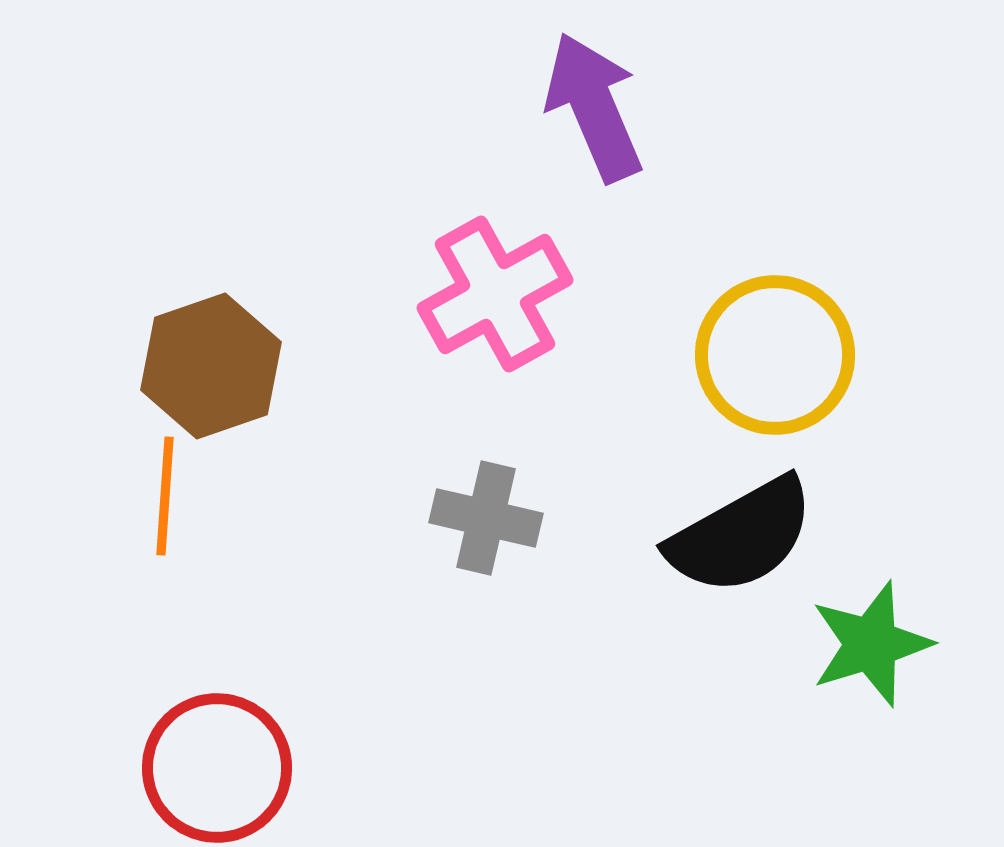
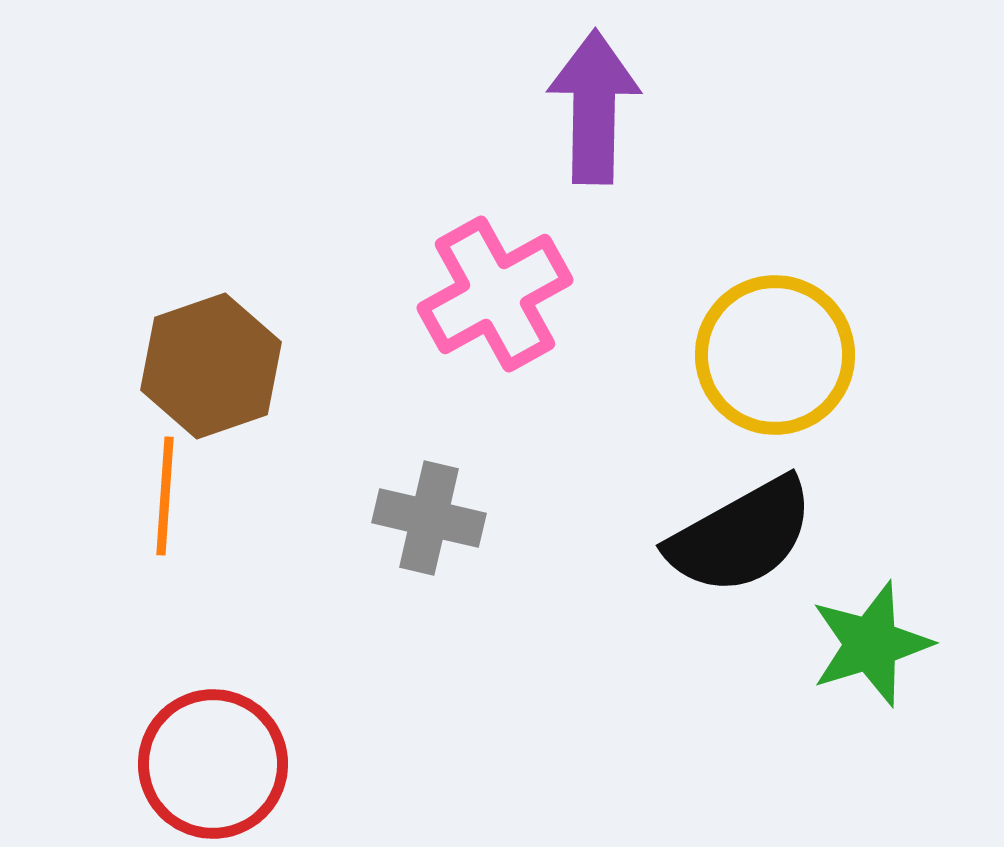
purple arrow: rotated 24 degrees clockwise
gray cross: moved 57 px left
red circle: moved 4 px left, 4 px up
